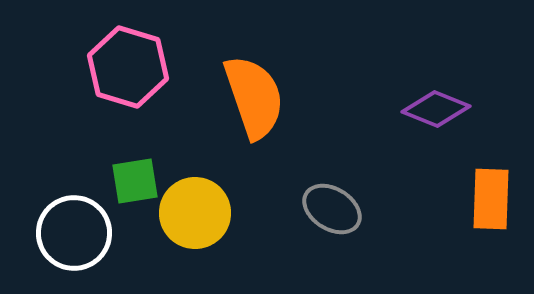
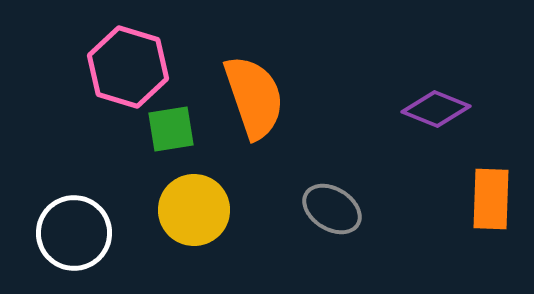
green square: moved 36 px right, 52 px up
yellow circle: moved 1 px left, 3 px up
